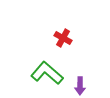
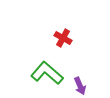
purple arrow: rotated 24 degrees counterclockwise
